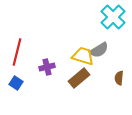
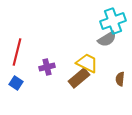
cyan cross: moved 4 px down; rotated 25 degrees clockwise
gray semicircle: moved 8 px right, 11 px up
yellow trapezoid: moved 4 px right, 7 px down; rotated 10 degrees clockwise
brown semicircle: moved 1 px right, 1 px down
